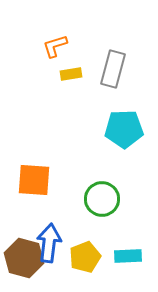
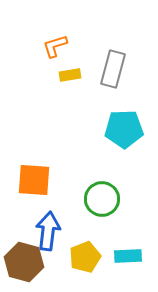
yellow rectangle: moved 1 px left, 1 px down
blue arrow: moved 1 px left, 12 px up
brown hexagon: moved 4 px down
